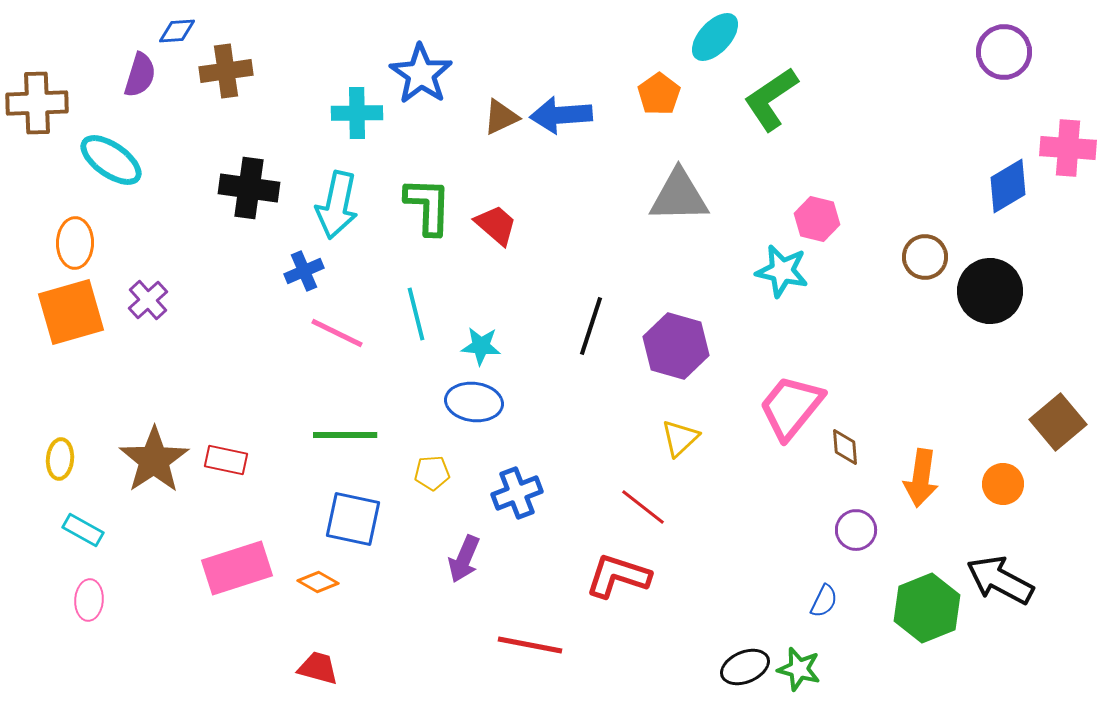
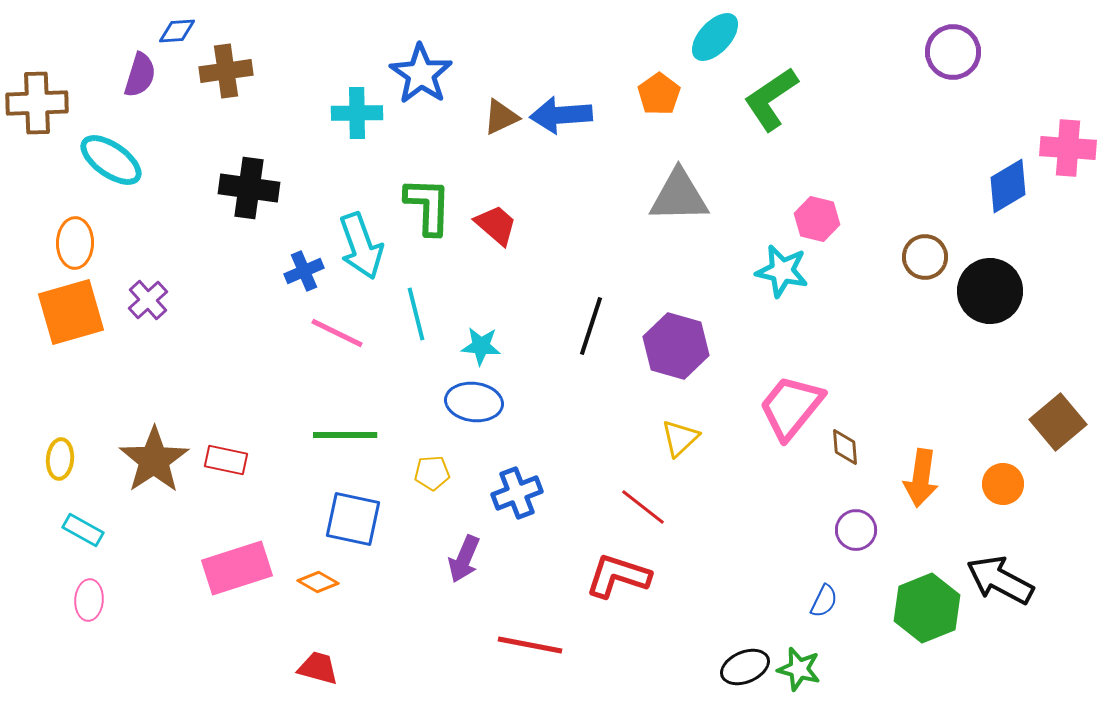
purple circle at (1004, 52): moved 51 px left
cyan arrow at (337, 205): moved 24 px right, 41 px down; rotated 32 degrees counterclockwise
